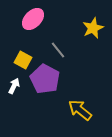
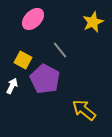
yellow star: moved 6 px up
gray line: moved 2 px right
white arrow: moved 2 px left
yellow arrow: moved 4 px right
